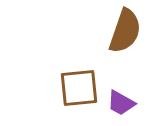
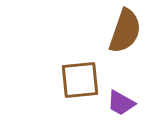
brown square: moved 1 px right, 8 px up
